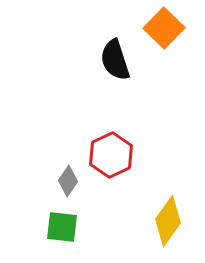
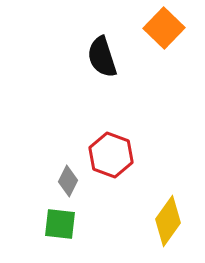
black semicircle: moved 13 px left, 3 px up
red hexagon: rotated 15 degrees counterclockwise
gray diamond: rotated 8 degrees counterclockwise
green square: moved 2 px left, 3 px up
